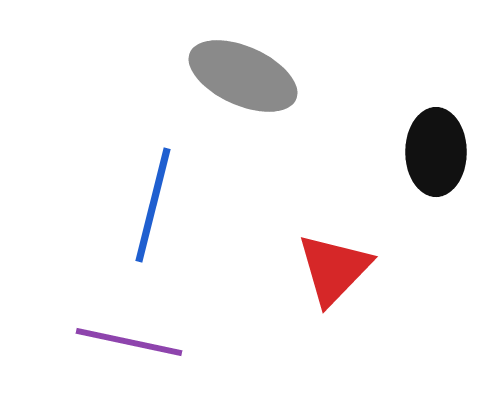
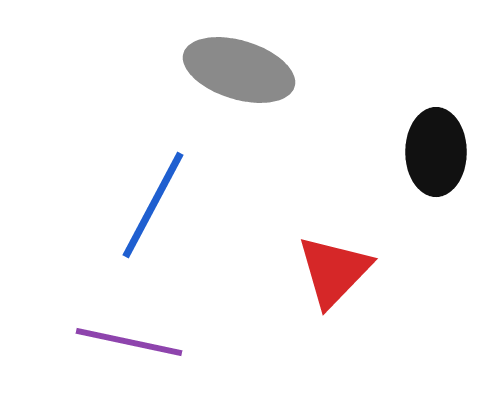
gray ellipse: moved 4 px left, 6 px up; rotated 7 degrees counterclockwise
blue line: rotated 14 degrees clockwise
red triangle: moved 2 px down
